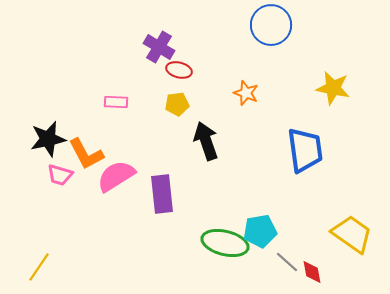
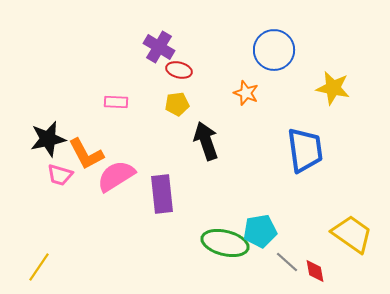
blue circle: moved 3 px right, 25 px down
red diamond: moved 3 px right, 1 px up
